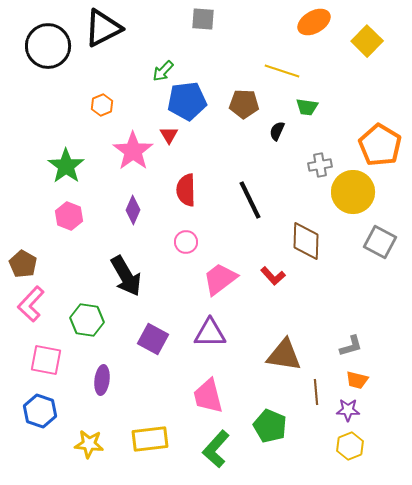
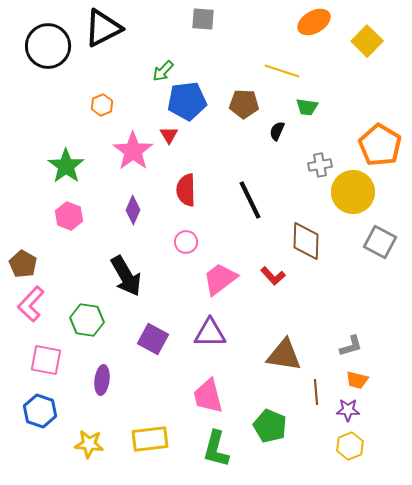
green L-shape at (216, 449): rotated 27 degrees counterclockwise
